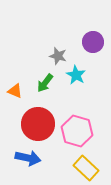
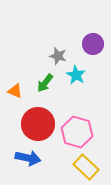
purple circle: moved 2 px down
pink hexagon: moved 1 px down
yellow rectangle: moved 1 px up
